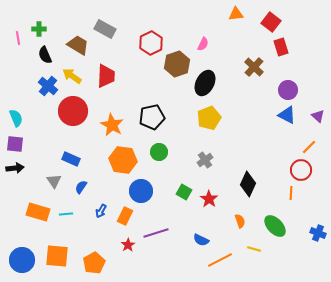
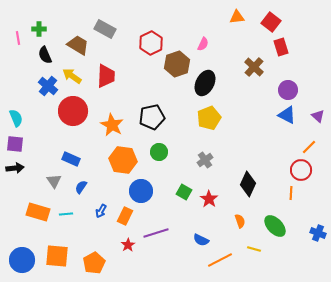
orange triangle at (236, 14): moved 1 px right, 3 px down
